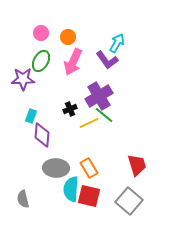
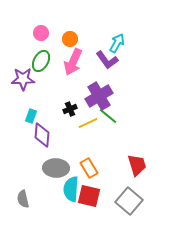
orange circle: moved 2 px right, 2 px down
green line: moved 4 px right, 1 px down
yellow line: moved 1 px left
